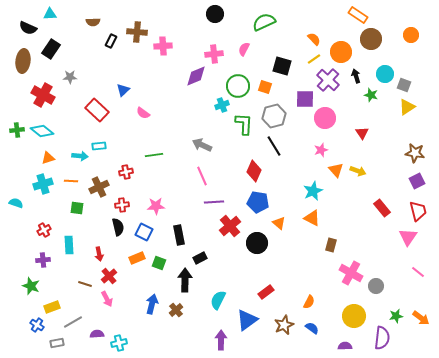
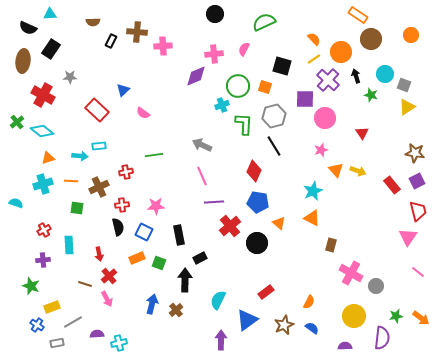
green cross at (17, 130): moved 8 px up; rotated 32 degrees counterclockwise
red rectangle at (382, 208): moved 10 px right, 23 px up
